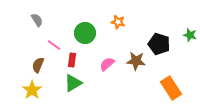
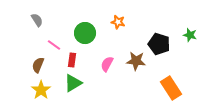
pink semicircle: rotated 21 degrees counterclockwise
yellow star: moved 9 px right
